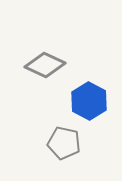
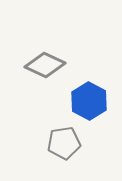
gray pentagon: rotated 20 degrees counterclockwise
